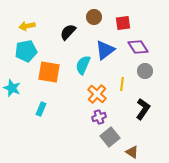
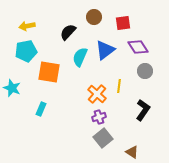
cyan semicircle: moved 3 px left, 8 px up
yellow line: moved 3 px left, 2 px down
black L-shape: moved 1 px down
gray square: moved 7 px left, 1 px down
